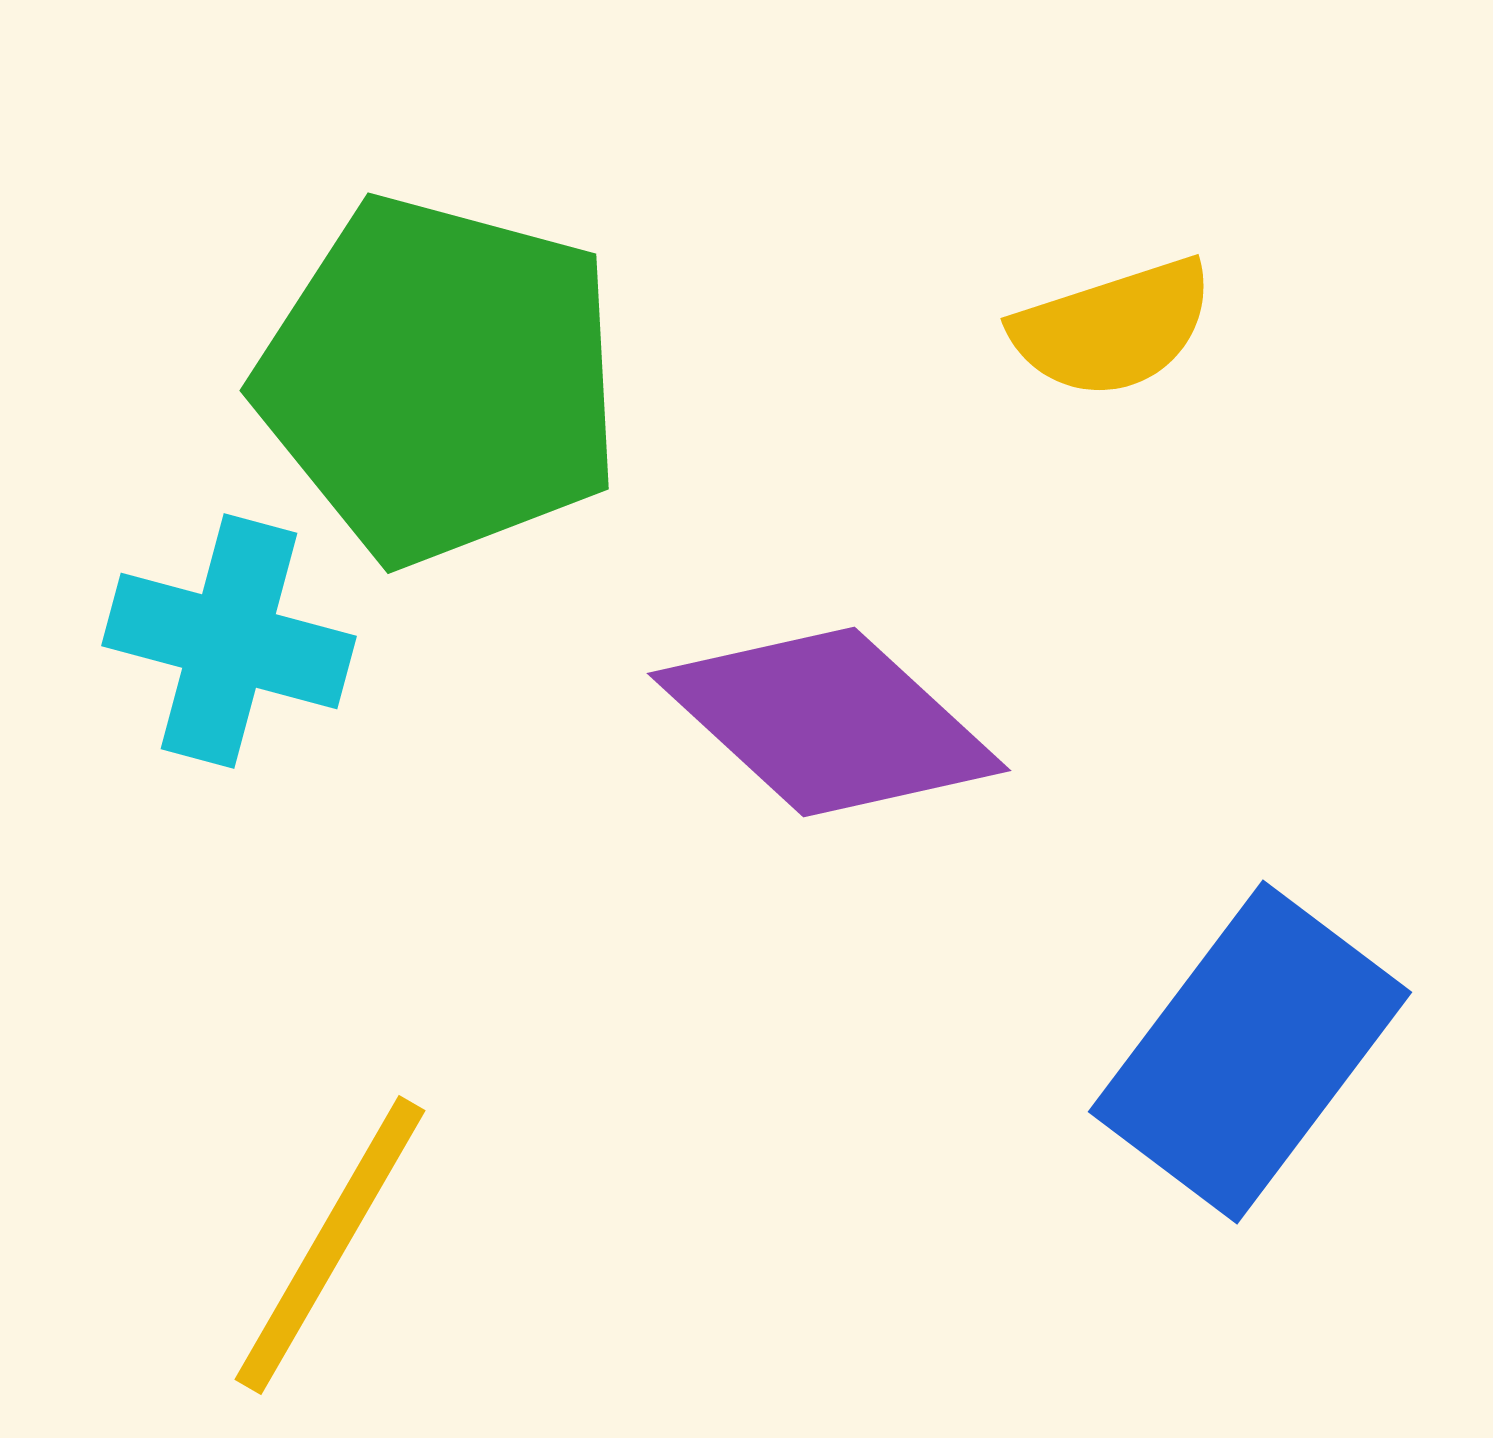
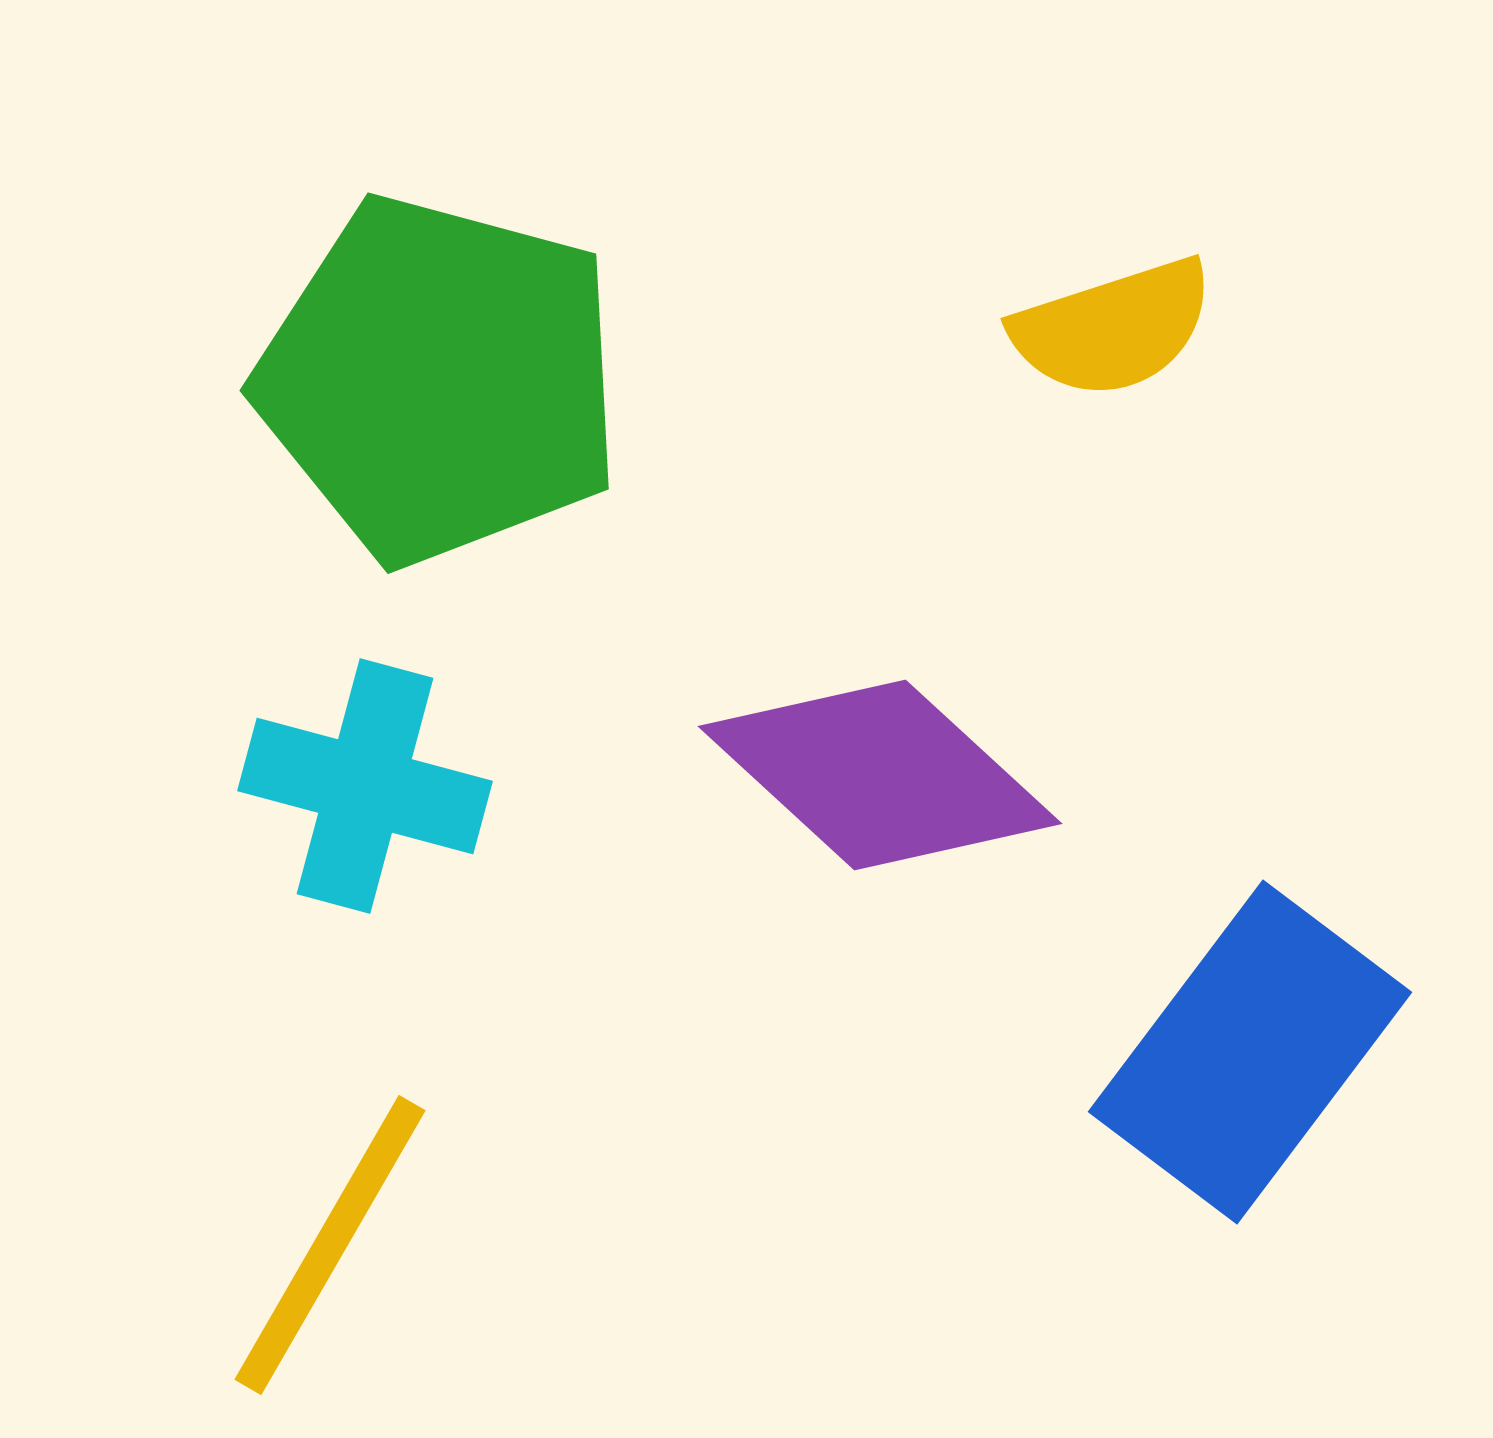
cyan cross: moved 136 px right, 145 px down
purple diamond: moved 51 px right, 53 px down
